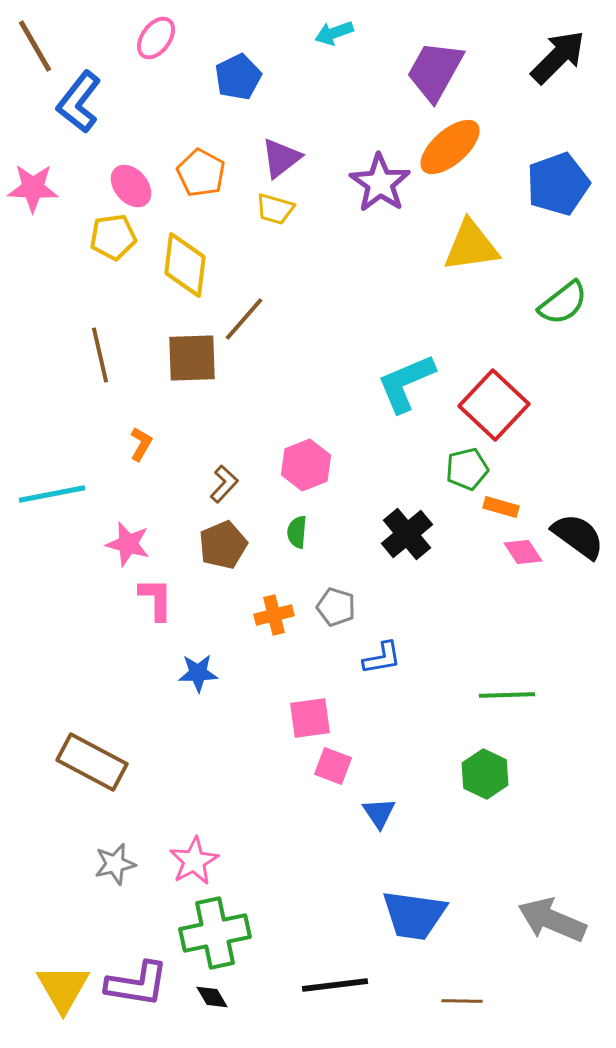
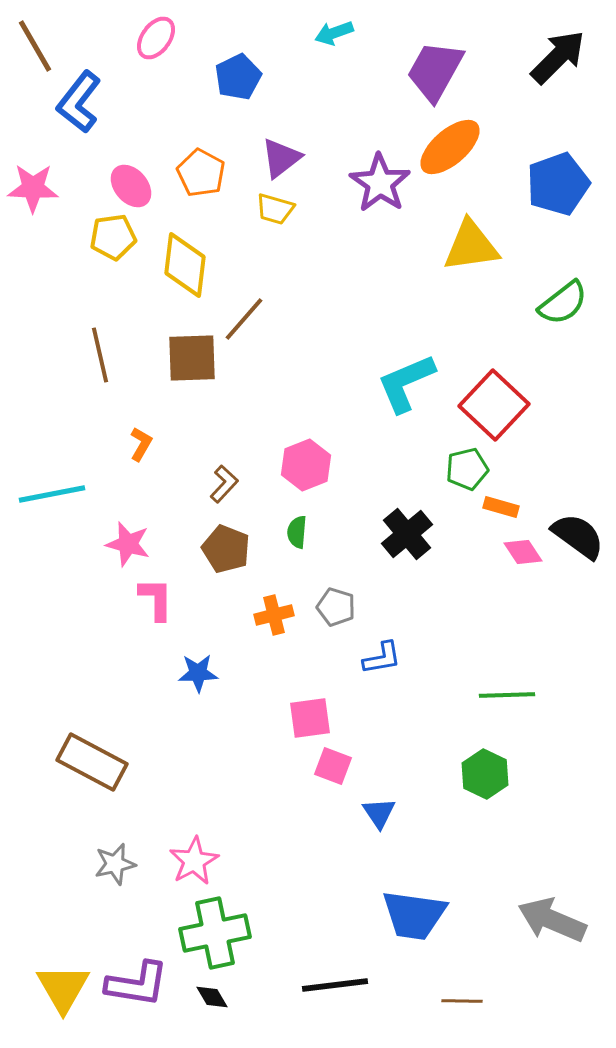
brown pentagon at (223, 545): moved 3 px right, 4 px down; rotated 27 degrees counterclockwise
